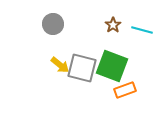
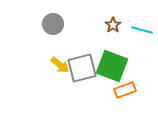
gray square: rotated 28 degrees counterclockwise
